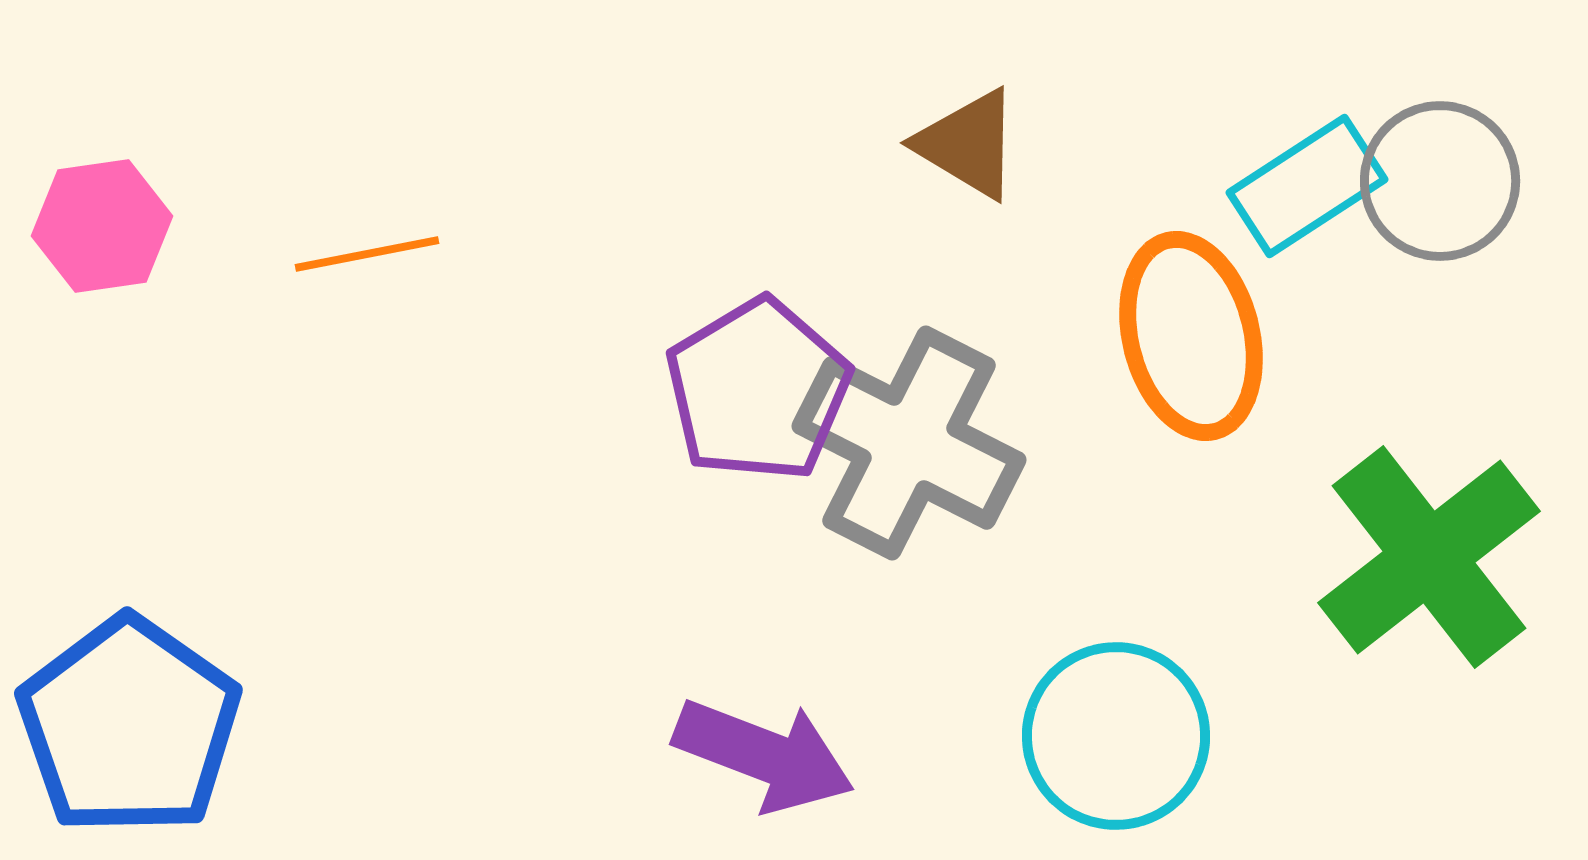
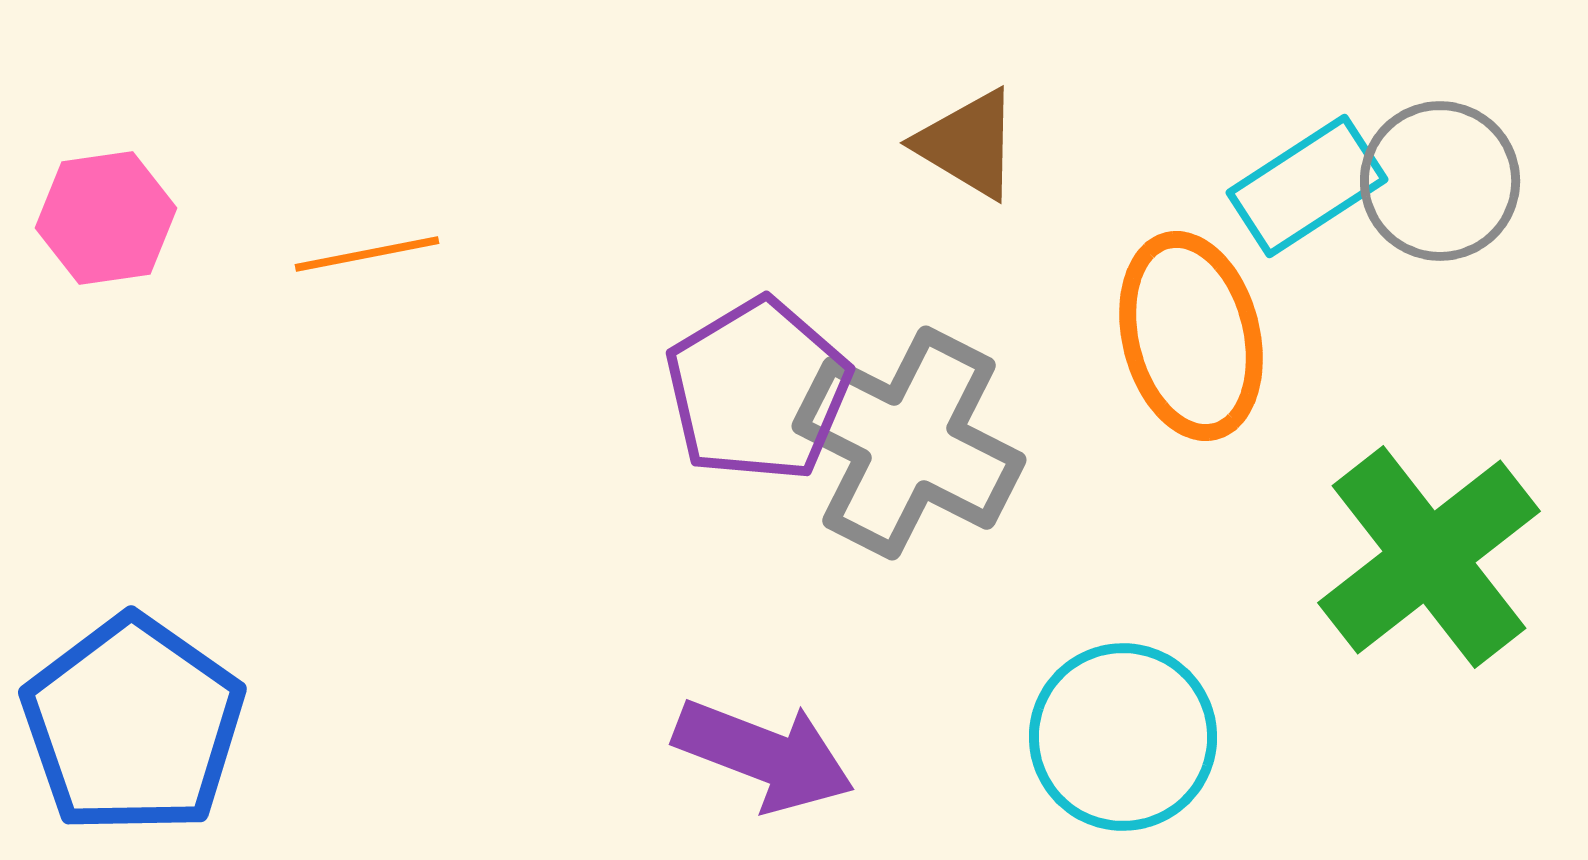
pink hexagon: moved 4 px right, 8 px up
blue pentagon: moved 4 px right, 1 px up
cyan circle: moved 7 px right, 1 px down
